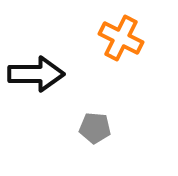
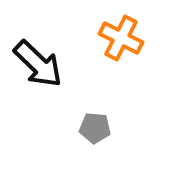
black arrow: moved 2 px right, 10 px up; rotated 44 degrees clockwise
